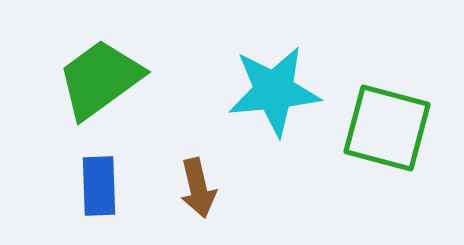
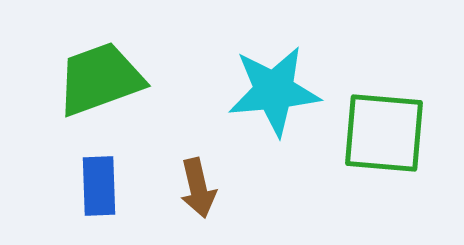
green trapezoid: rotated 16 degrees clockwise
green square: moved 3 px left, 5 px down; rotated 10 degrees counterclockwise
